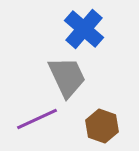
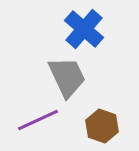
purple line: moved 1 px right, 1 px down
